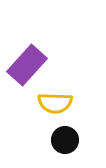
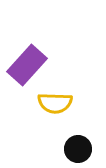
black circle: moved 13 px right, 9 px down
